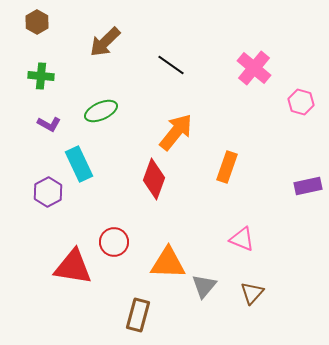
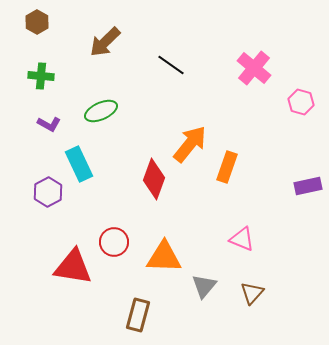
orange arrow: moved 14 px right, 12 px down
orange triangle: moved 4 px left, 6 px up
